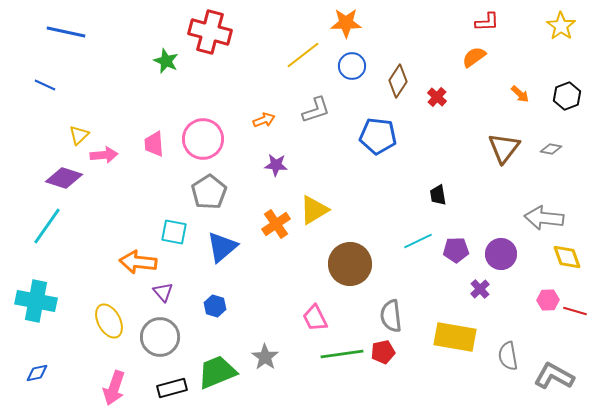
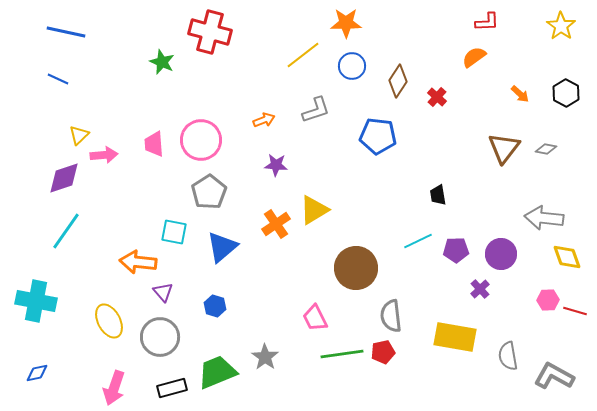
green star at (166, 61): moved 4 px left, 1 px down
blue line at (45, 85): moved 13 px right, 6 px up
black hexagon at (567, 96): moved 1 px left, 3 px up; rotated 12 degrees counterclockwise
pink circle at (203, 139): moved 2 px left, 1 px down
gray diamond at (551, 149): moved 5 px left
purple diamond at (64, 178): rotated 36 degrees counterclockwise
cyan line at (47, 226): moved 19 px right, 5 px down
brown circle at (350, 264): moved 6 px right, 4 px down
